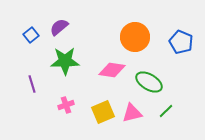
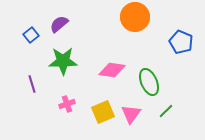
purple semicircle: moved 3 px up
orange circle: moved 20 px up
green star: moved 2 px left
green ellipse: rotated 36 degrees clockwise
pink cross: moved 1 px right, 1 px up
pink triangle: moved 1 px left, 1 px down; rotated 40 degrees counterclockwise
